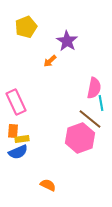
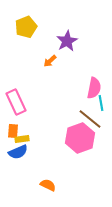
purple star: rotated 10 degrees clockwise
